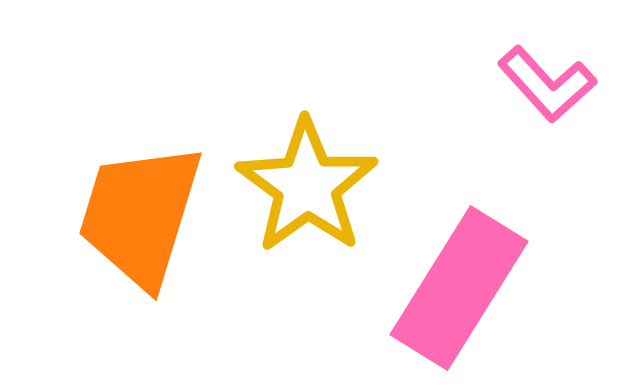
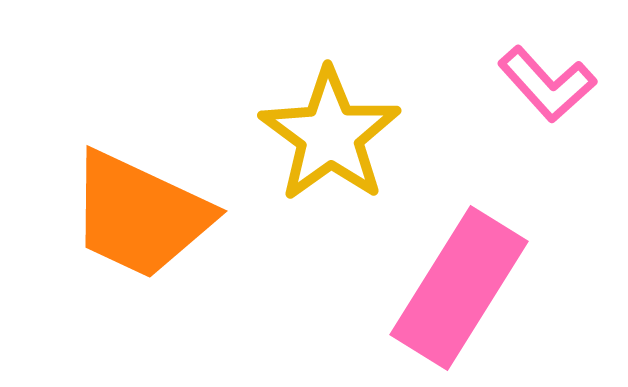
yellow star: moved 23 px right, 51 px up
orange trapezoid: rotated 82 degrees counterclockwise
